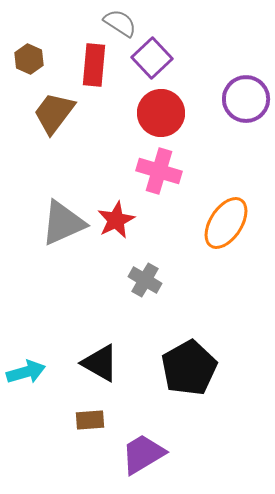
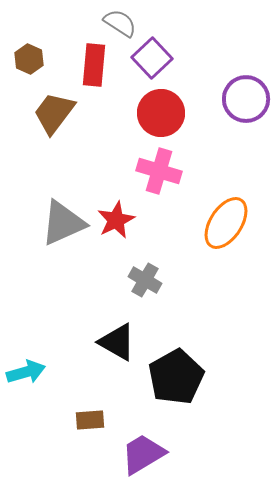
black triangle: moved 17 px right, 21 px up
black pentagon: moved 13 px left, 9 px down
